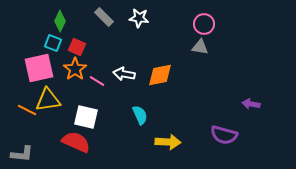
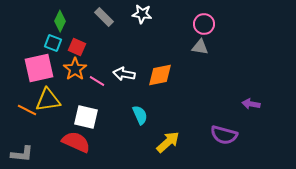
white star: moved 3 px right, 4 px up
yellow arrow: rotated 45 degrees counterclockwise
